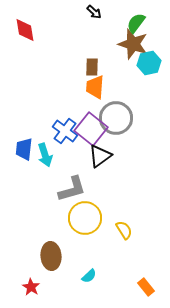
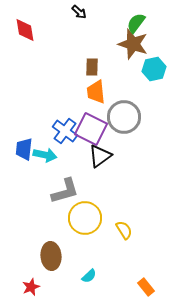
black arrow: moved 15 px left
cyan hexagon: moved 5 px right, 6 px down
orange trapezoid: moved 1 px right, 5 px down; rotated 10 degrees counterclockwise
gray circle: moved 8 px right, 1 px up
purple square: rotated 12 degrees counterclockwise
cyan arrow: rotated 60 degrees counterclockwise
gray L-shape: moved 7 px left, 2 px down
red star: rotated 18 degrees clockwise
